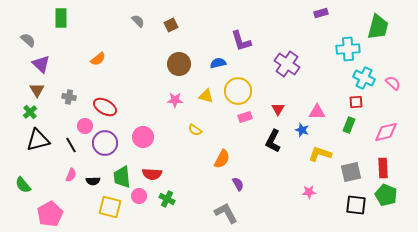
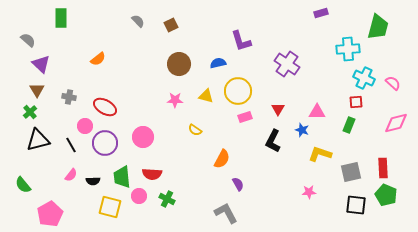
pink diamond at (386, 132): moved 10 px right, 9 px up
pink semicircle at (71, 175): rotated 16 degrees clockwise
